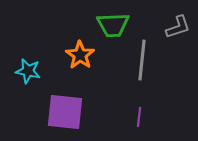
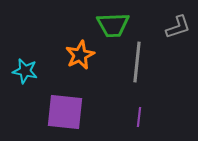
orange star: rotated 12 degrees clockwise
gray line: moved 5 px left, 2 px down
cyan star: moved 3 px left
